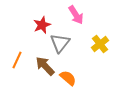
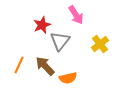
gray triangle: moved 2 px up
orange line: moved 2 px right, 5 px down
orange semicircle: rotated 126 degrees clockwise
